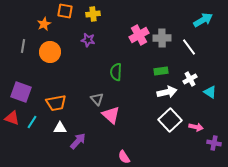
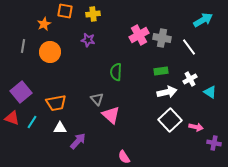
gray cross: rotated 12 degrees clockwise
purple square: rotated 30 degrees clockwise
